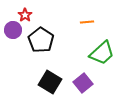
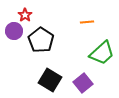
purple circle: moved 1 px right, 1 px down
black square: moved 2 px up
